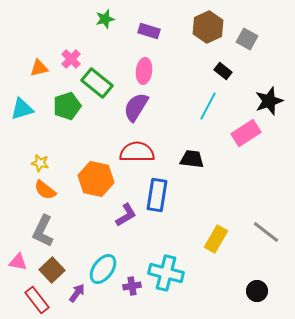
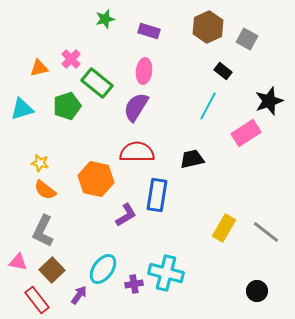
black trapezoid: rotated 20 degrees counterclockwise
yellow rectangle: moved 8 px right, 11 px up
purple cross: moved 2 px right, 2 px up
purple arrow: moved 2 px right, 2 px down
